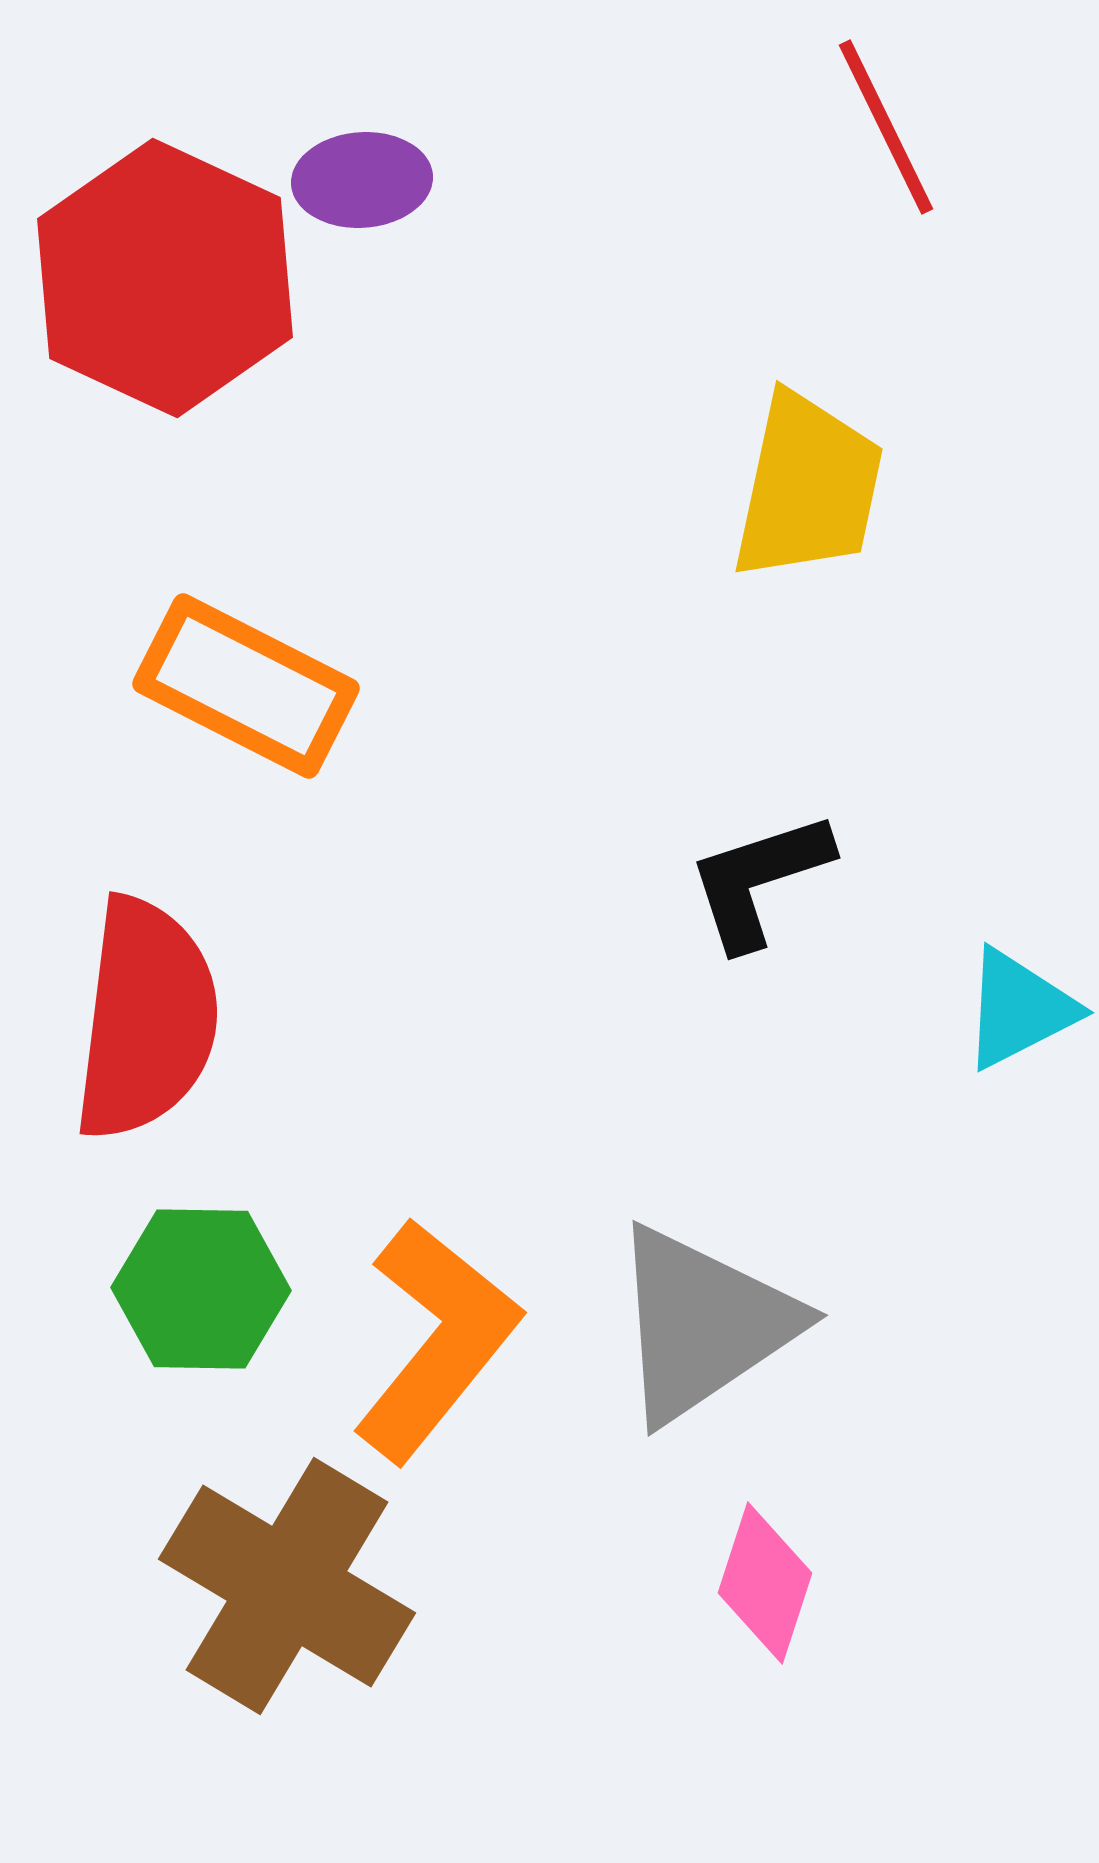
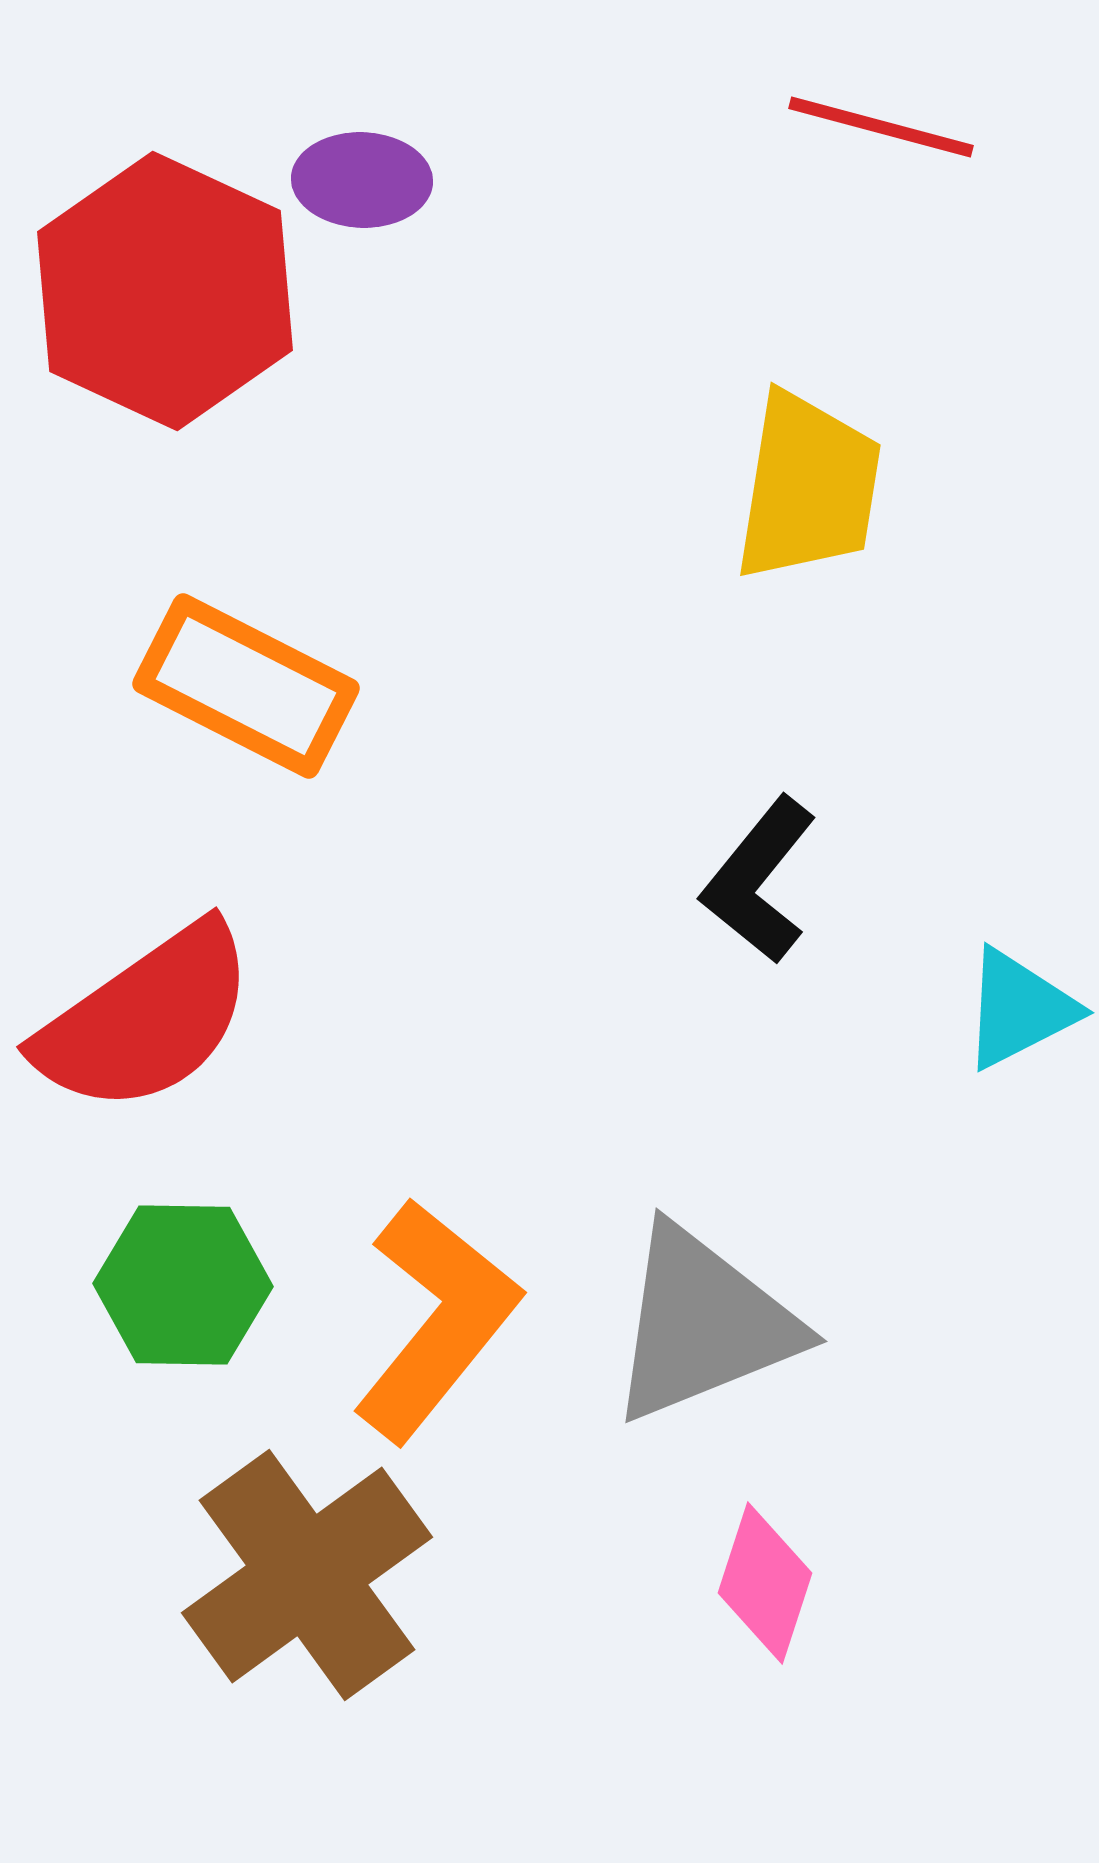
red line: moved 5 px left; rotated 49 degrees counterclockwise
purple ellipse: rotated 6 degrees clockwise
red hexagon: moved 13 px down
yellow trapezoid: rotated 3 degrees counterclockwise
black L-shape: rotated 33 degrees counterclockwise
red semicircle: rotated 48 degrees clockwise
green hexagon: moved 18 px left, 4 px up
gray triangle: rotated 12 degrees clockwise
orange L-shape: moved 20 px up
brown cross: moved 20 px right, 11 px up; rotated 23 degrees clockwise
